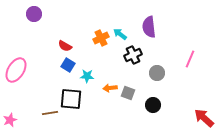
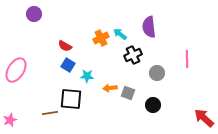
pink line: moved 3 px left; rotated 24 degrees counterclockwise
